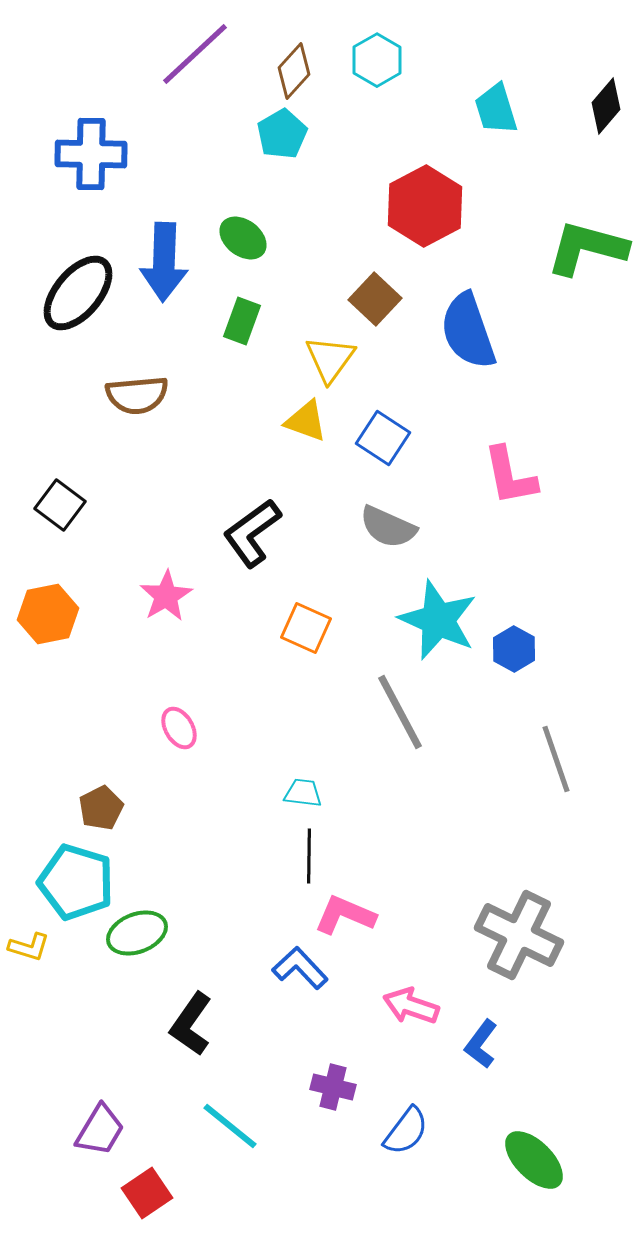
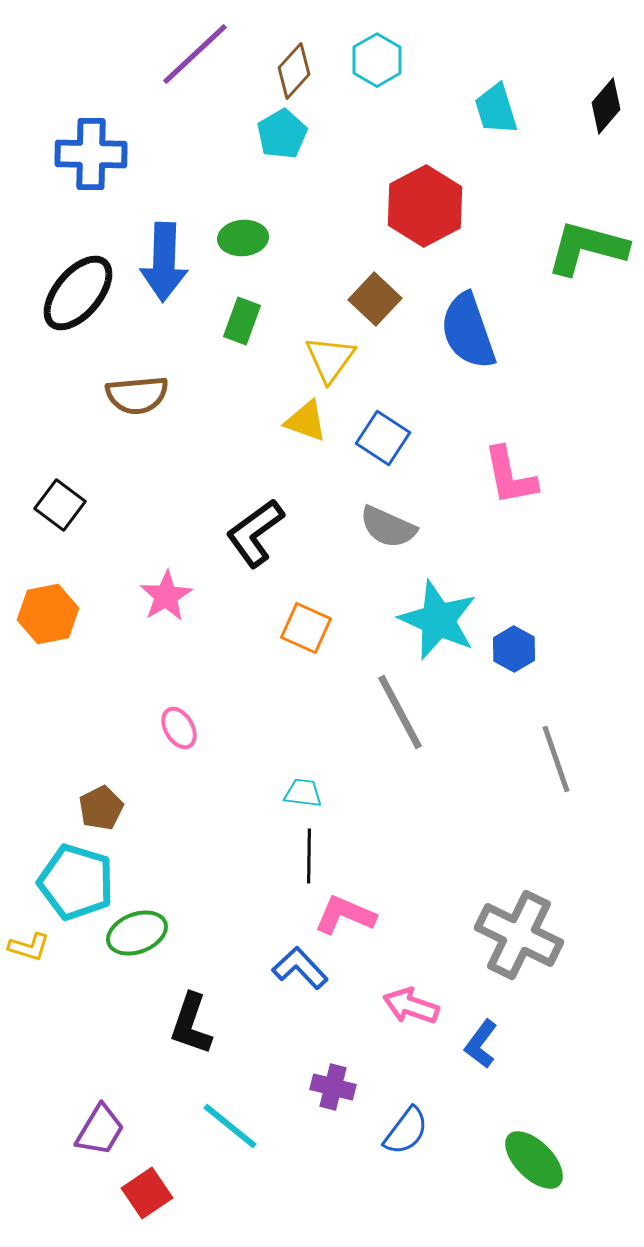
green ellipse at (243, 238): rotated 42 degrees counterclockwise
black L-shape at (252, 533): moved 3 px right
black L-shape at (191, 1024): rotated 16 degrees counterclockwise
